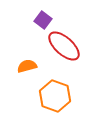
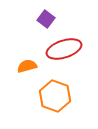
purple square: moved 3 px right, 1 px up
red ellipse: moved 3 px down; rotated 60 degrees counterclockwise
